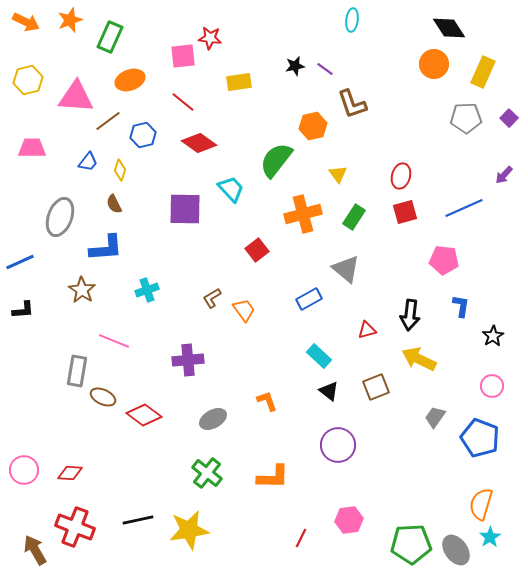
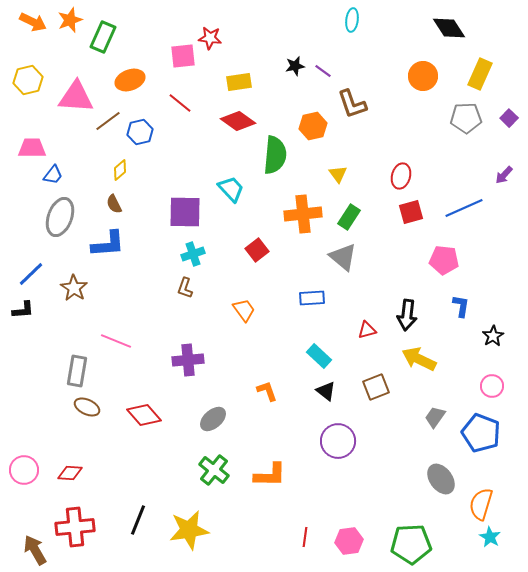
orange arrow at (26, 22): moved 7 px right
green rectangle at (110, 37): moved 7 px left
orange circle at (434, 64): moved 11 px left, 12 px down
purple line at (325, 69): moved 2 px left, 2 px down
yellow rectangle at (483, 72): moved 3 px left, 2 px down
red line at (183, 102): moved 3 px left, 1 px down
blue hexagon at (143, 135): moved 3 px left, 3 px up
red diamond at (199, 143): moved 39 px right, 22 px up
green semicircle at (276, 160): moved 1 px left, 5 px up; rotated 147 degrees clockwise
blue trapezoid at (88, 162): moved 35 px left, 13 px down
yellow diamond at (120, 170): rotated 30 degrees clockwise
purple square at (185, 209): moved 3 px down
red square at (405, 212): moved 6 px right
orange cross at (303, 214): rotated 9 degrees clockwise
green rectangle at (354, 217): moved 5 px left
blue L-shape at (106, 248): moved 2 px right, 4 px up
blue line at (20, 262): moved 11 px right, 12 px down; rotated 20 degrees counterclockwise
gray triangle at (346, 269): moved 3 px left, 12 px up
brown star at (82, 290): moved 8 px left, 2 px up
cyan cross at (147, 290): moved 46 px right, 36 px up
brown L-shape at (212, 298): moved 27 px left, 10 px up; rotated 40 degrees counterclockwise
blue rectangle at (309, 299): moved 3 px right, 1 px up; rotated 25 degrees clockwise
black arrow at (410, 315): moved 3 px left
pink line at (114, 341): moved 2 px right
black triangle at (329, 391): moved 3 px left
brown ellipse at (103, 397): moved 16 px left, 10 px down
orange L-shape at (267, 401): moved 10 px up
red diamond at (144, 415): rotated 12 degrees clockwise
gray ellipse at (213, 419): rotated 12 degrees counterclockwise
blue pentagon at (480, 438): moved 1 px right, 5 px up
purple circle at (338, 445): moved 4 px up
green cross at (207, 473): moved 7 px right, 3 px up
orange L-shape at (273, 477): moved 3 px left, 2 px up
black line at (138, 520): rotated 56 degrees counterclockwise
pink hexagon at (349, 520): moved 21 px down
red cross at (75, 527): rotated 27 degrees counterclockwise
cyan star at (490, 537): rotated 10 degrees counterclockwise
red line at (301, 538): moved 4 px right, 1 px up; rotated 18 degrees counterclockwise
gray ellipse at (456, 550): moved 15 px left, 71 px up
